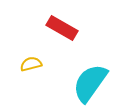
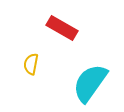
yellow semicircle: rotated 65 degrees counterclockwise
